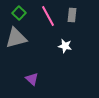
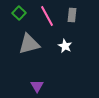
pink line: moved 1 px left
gray triangle: moved 13 px right, 6 px down
white star: rotated 16 degrees clockwise
purple triangle: moved 5 px right, 7 px down; rotated 16 degrees clockwise
